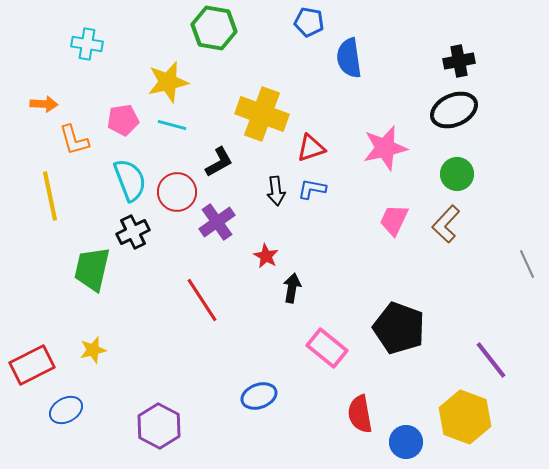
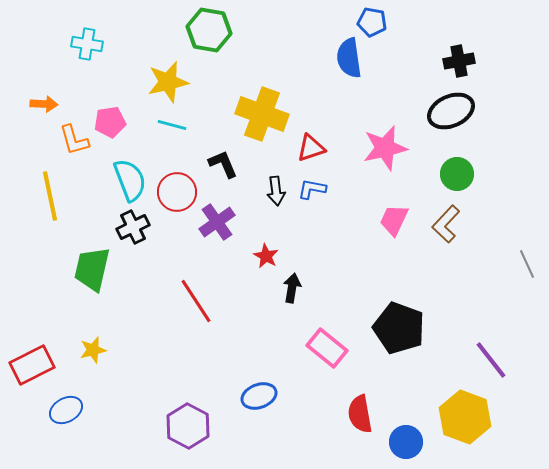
blue pentagon at (309, 22): moved 63 px right
green hexagon at (214, 28): moved 5 px left, 2 px down
black ellipse at (454, 110): moved 3 px left, 1 px down
pink pentagon at (123, 120): moved 13 px left, 2 px down
black L-shape at (219, 162): moved 4 px right, 2 px down; rotated 84 degrees counterclockwise
black cross at (133, 232): moved 5 px up
red line at (202, 300): moved 6 px left, 1 px down
purple hexagon at (159, 426): moved 29 px right
